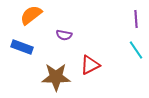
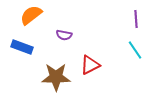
cyan line: moved 1 px left
